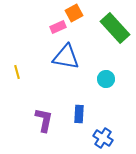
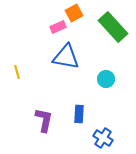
green rectangle: moved 2 px left, 1 px up
